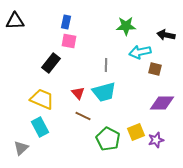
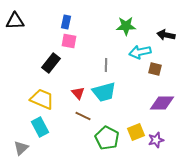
green pentagon: moved 1 px left, 1 px up
